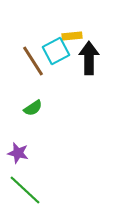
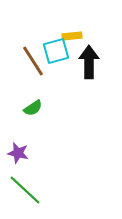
cyan square: rotated 12 degrees clockwise
black arrow: moved 4 px down
